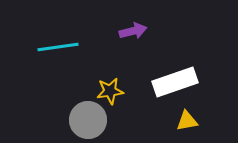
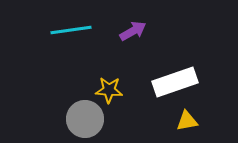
purple arrow: rotated 16 degrees counterclockwise
cyan line: moved 13 px right, 17 px up
yellow star: moved 1 px left, 1 px up; rotated 12 degrees clockwise
gray circle: moved 3 px left, 1 px up
